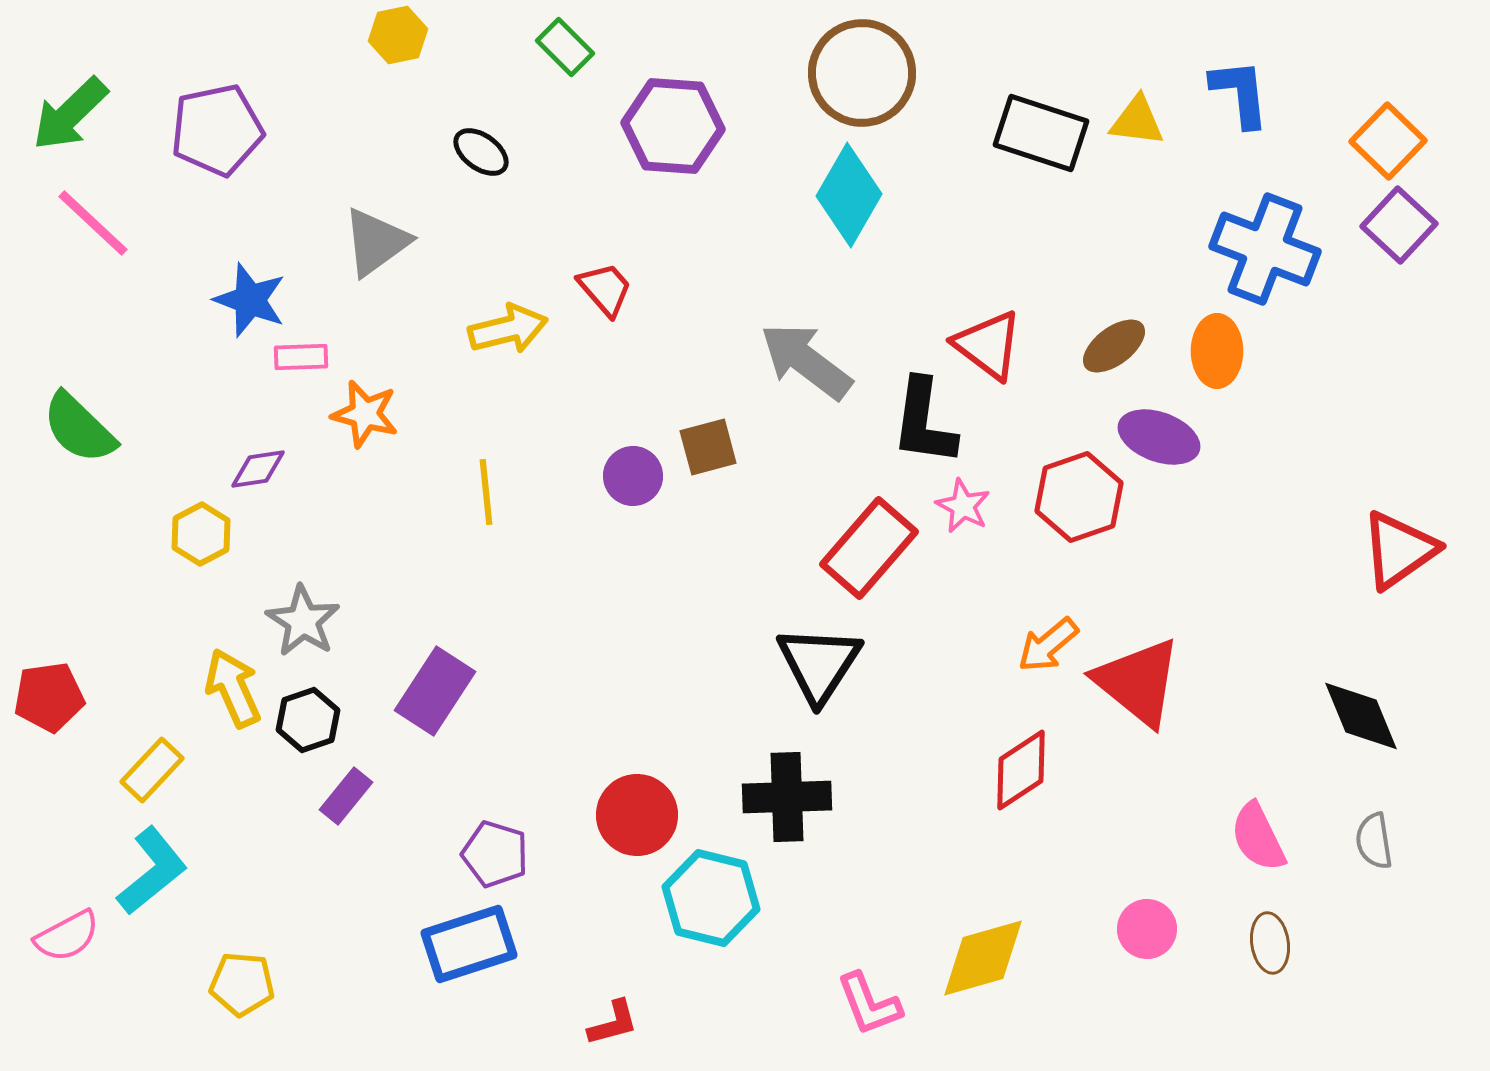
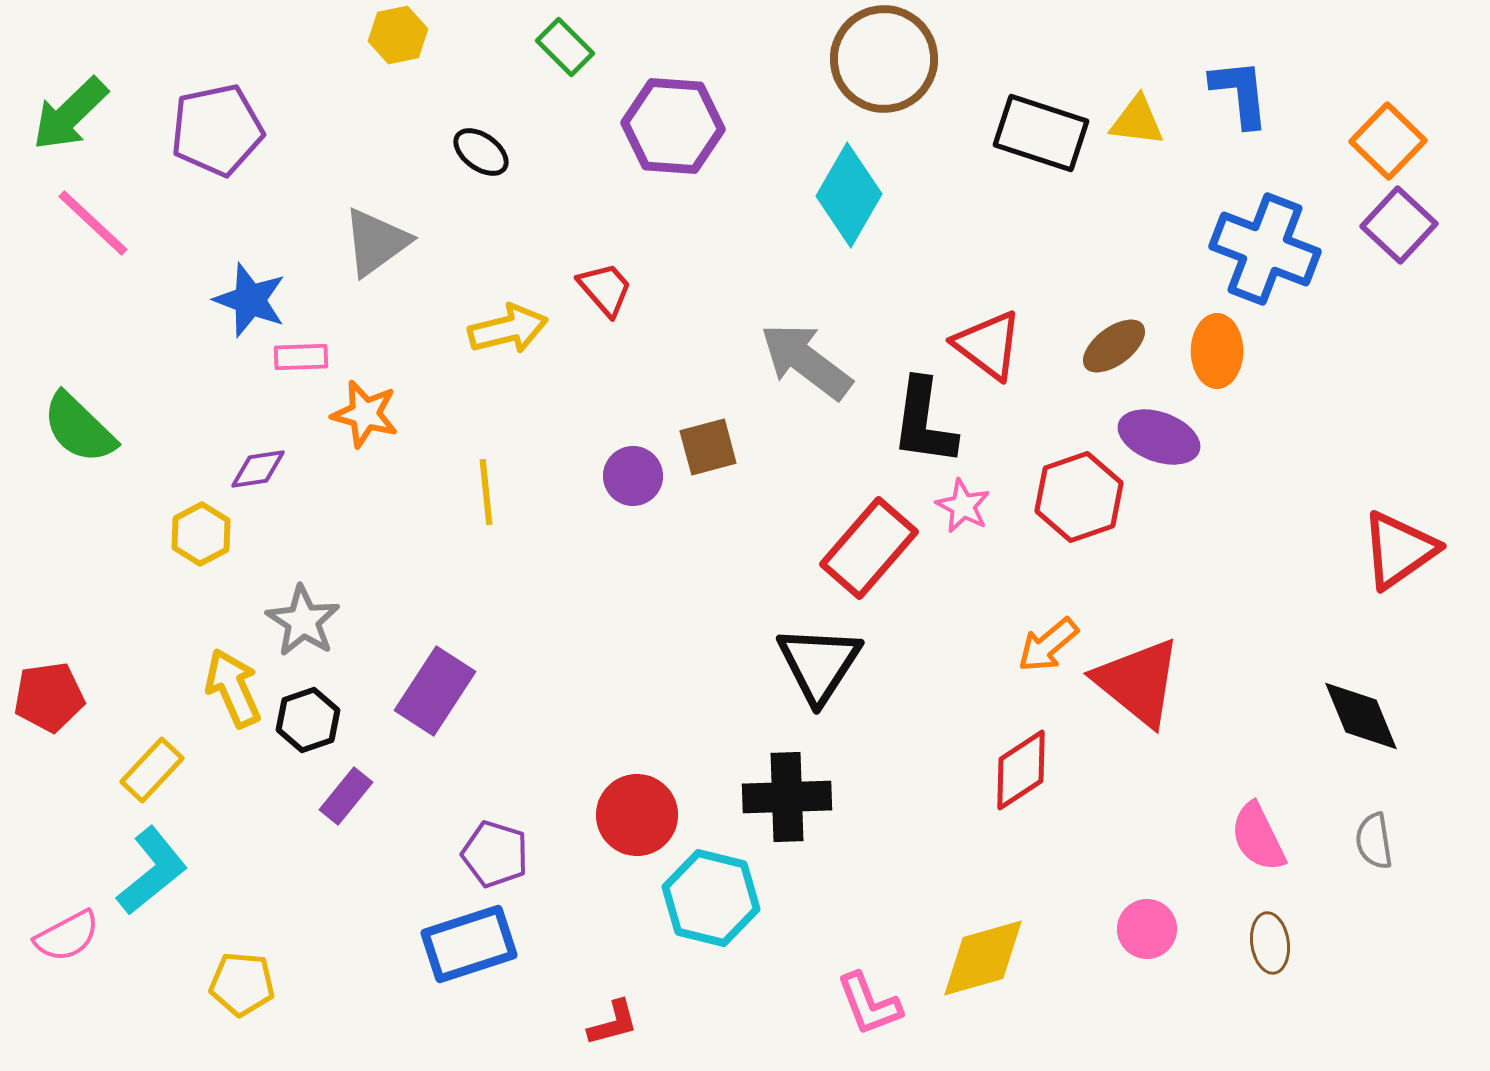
brown circle at (862, 73): moved 22 px right, 14 px up
